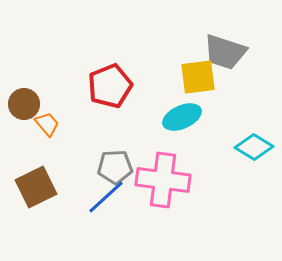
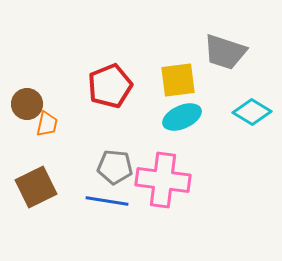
yellow square: moved 20 px left, 3 px down
brown circle: moved 3 px right
orange trapezoid: rotated 52 degrees clockwise
cyan diamond: moved 2 px left, 35 px up
gray pentagon: rotated 8 degrees clockwise
blue line: moved 1 px right, 4 px down; rotated 51 degrees clockwise
